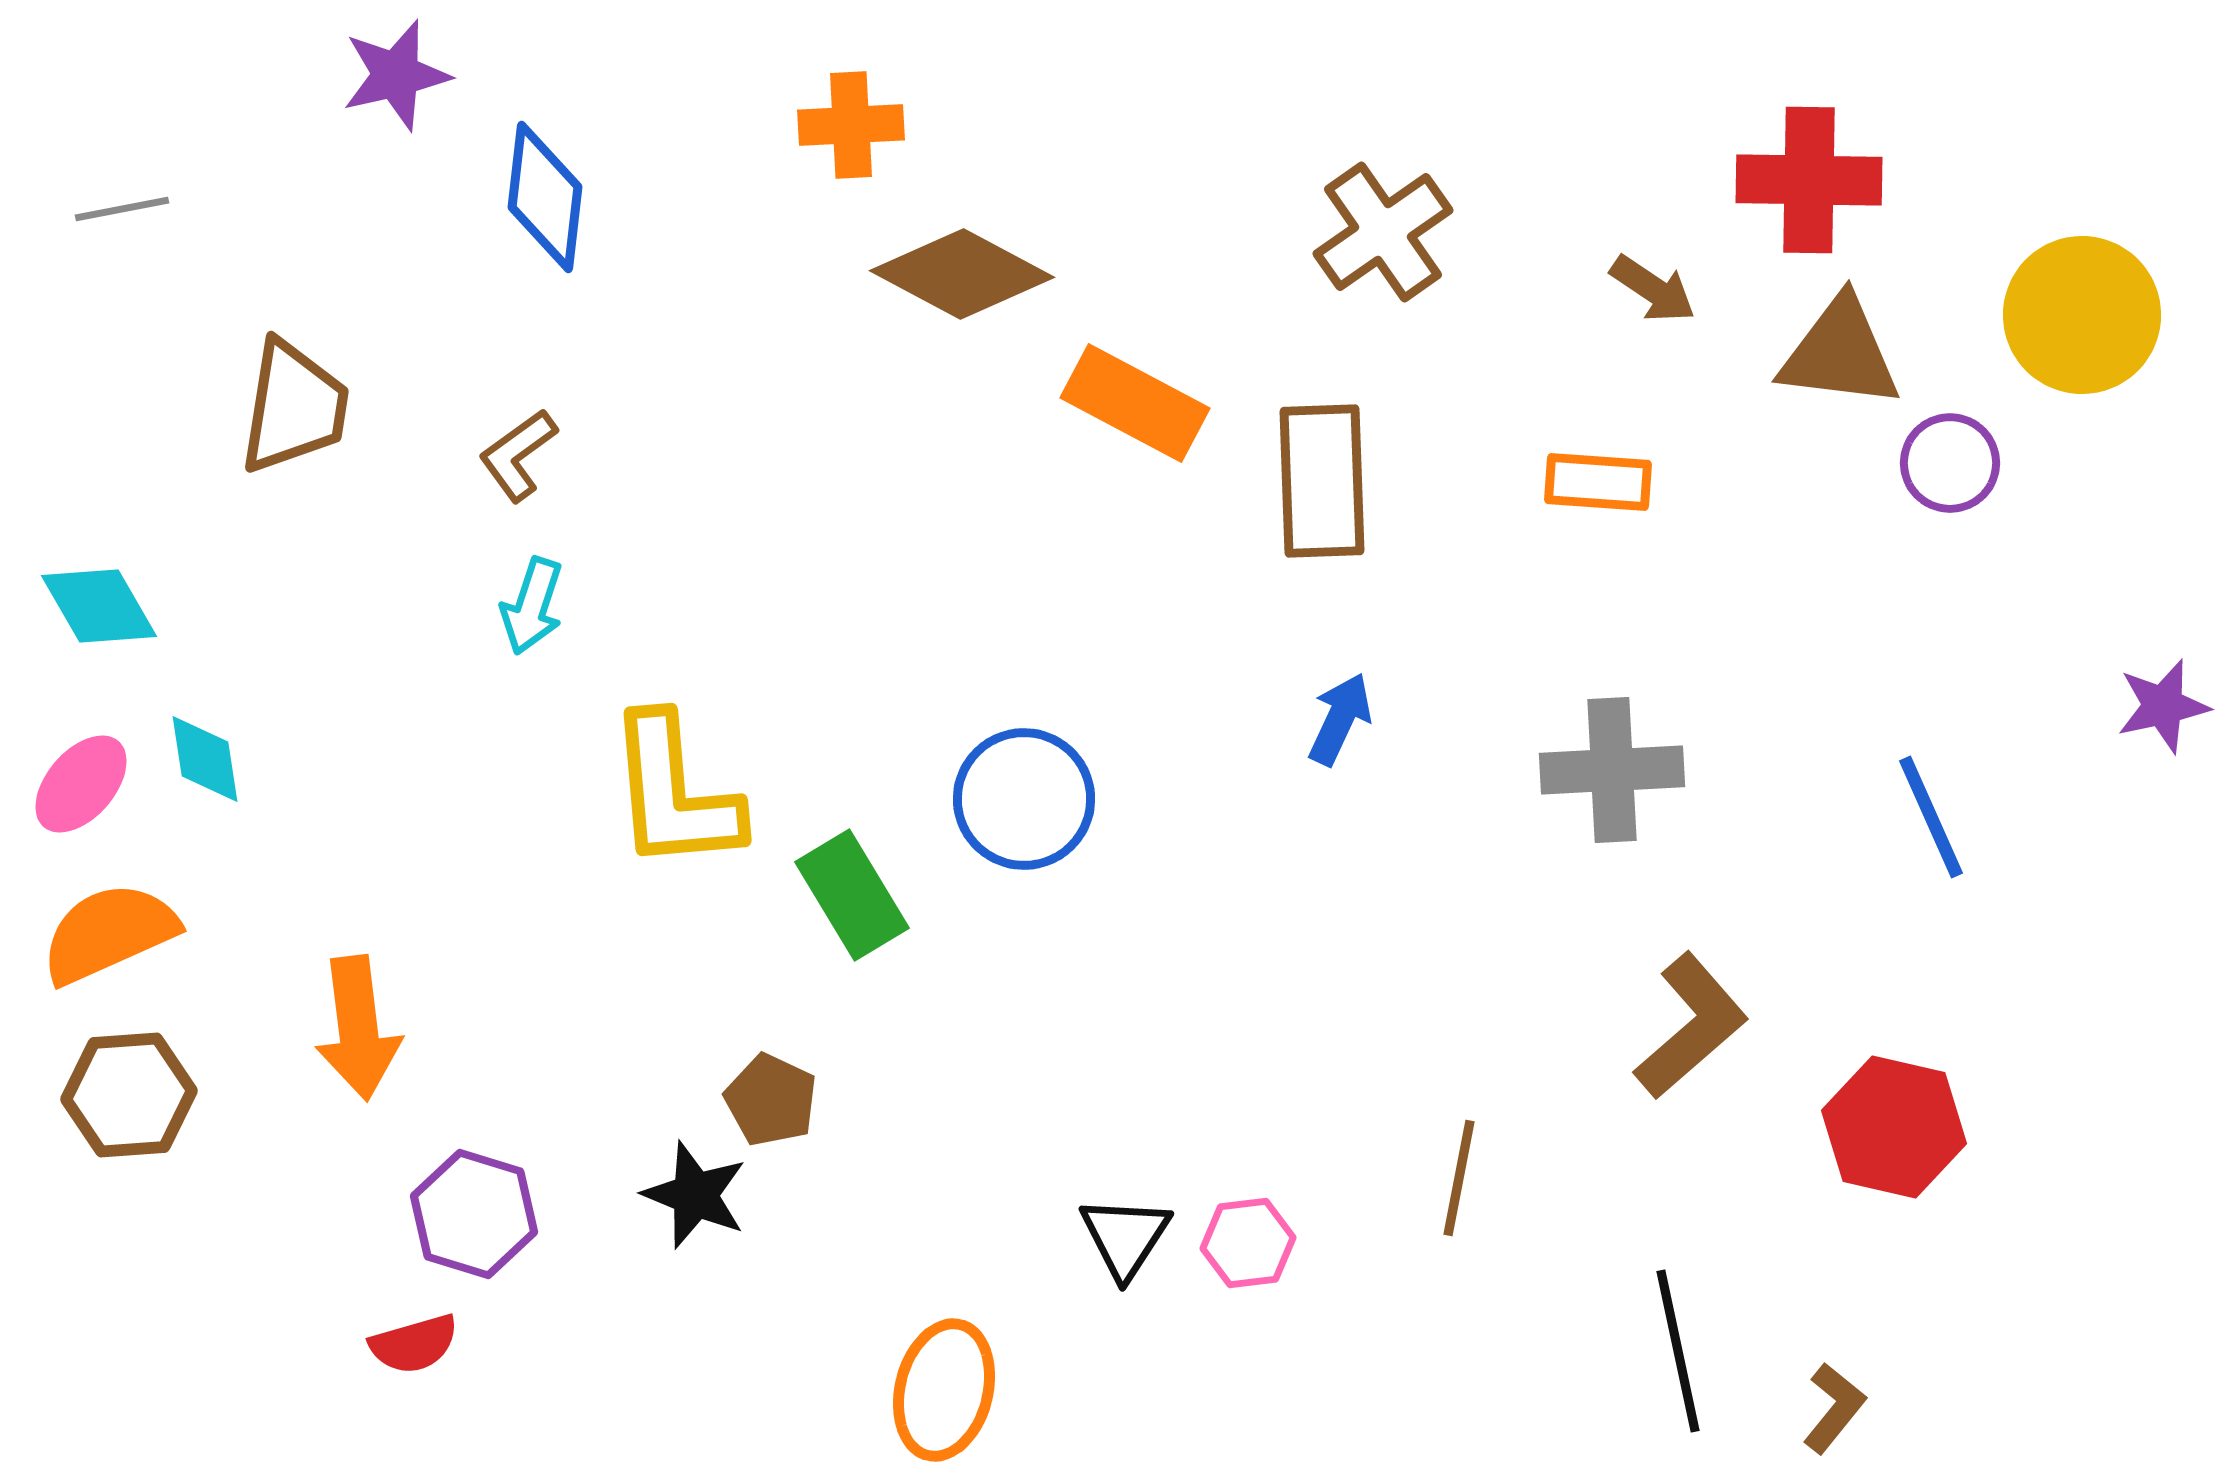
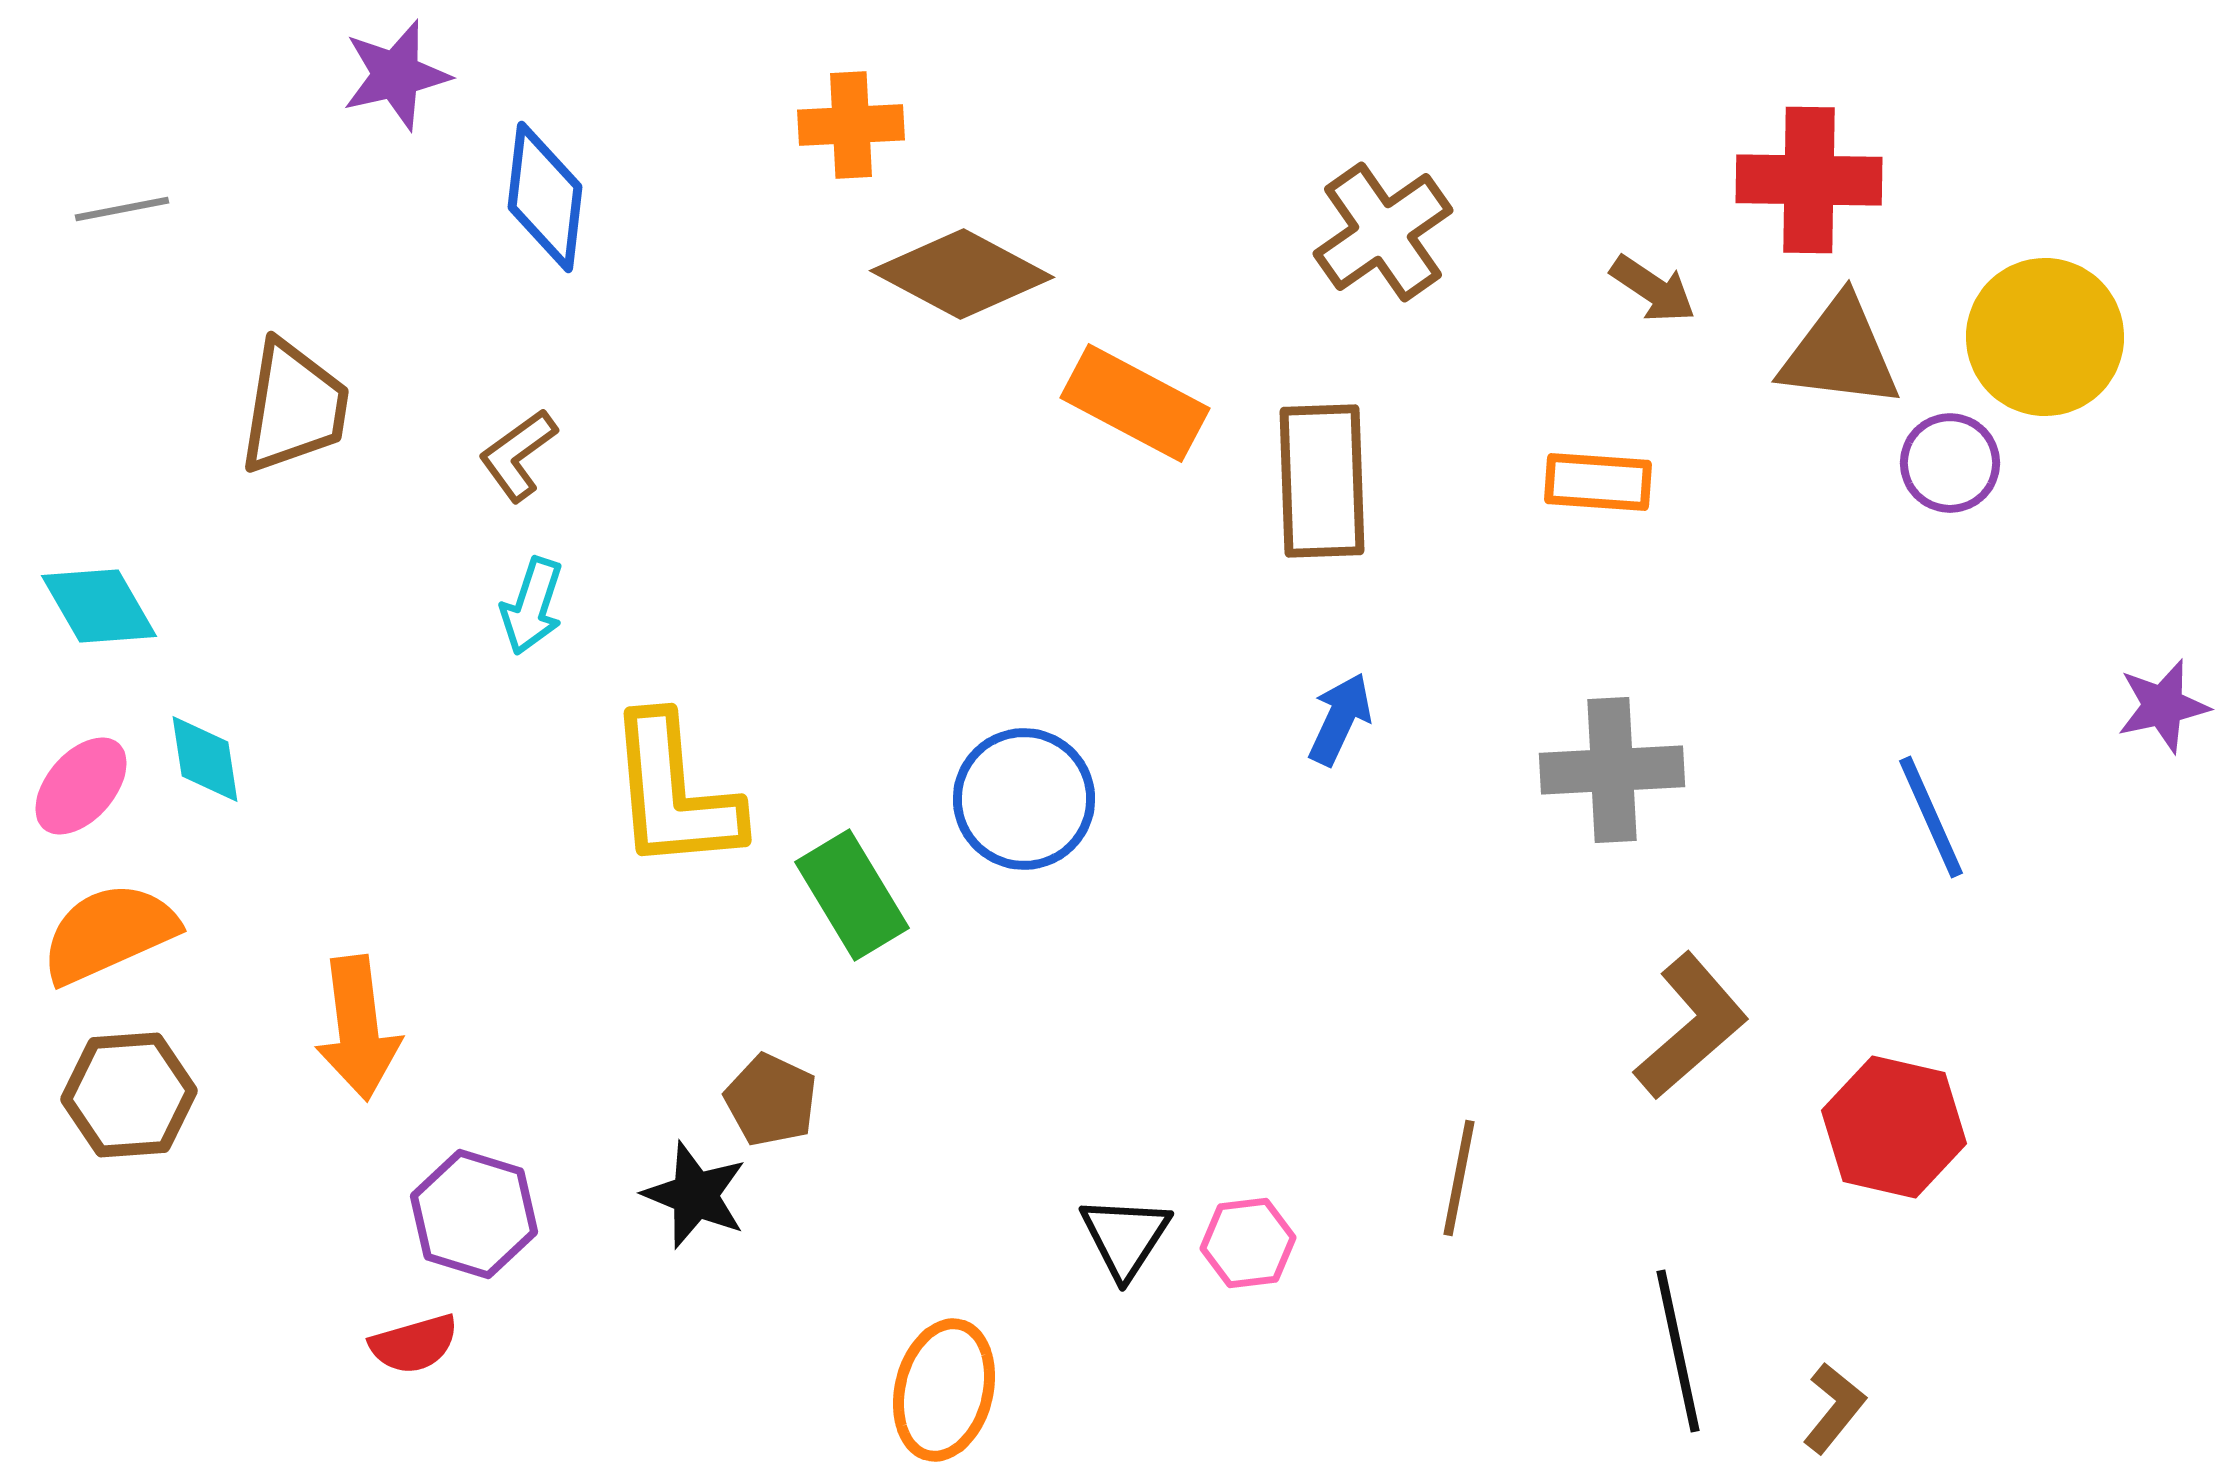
yellow circle at (2082, 315): moved 37 px left, 22 px down
pink ellipse at (81, 784): moved 2 px down
